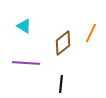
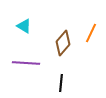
brown diamond: rotated 10 degrees counterclockwise
black line: moved 1 px up
